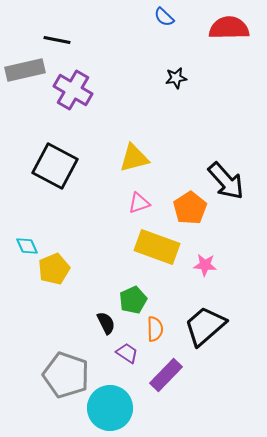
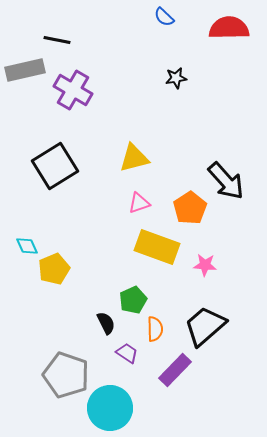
black square: rotated 30 degrees clockwise
purple rectangle: moved 9 px right, 5 px up
